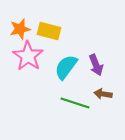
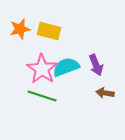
pink star: moved 14 px right, 13 px down
cyan semicircle: rotated 32 degrees clockwise
brown arrow: moved 2 px right, 1 px up
green line: moved 33 px left, 7 px up
